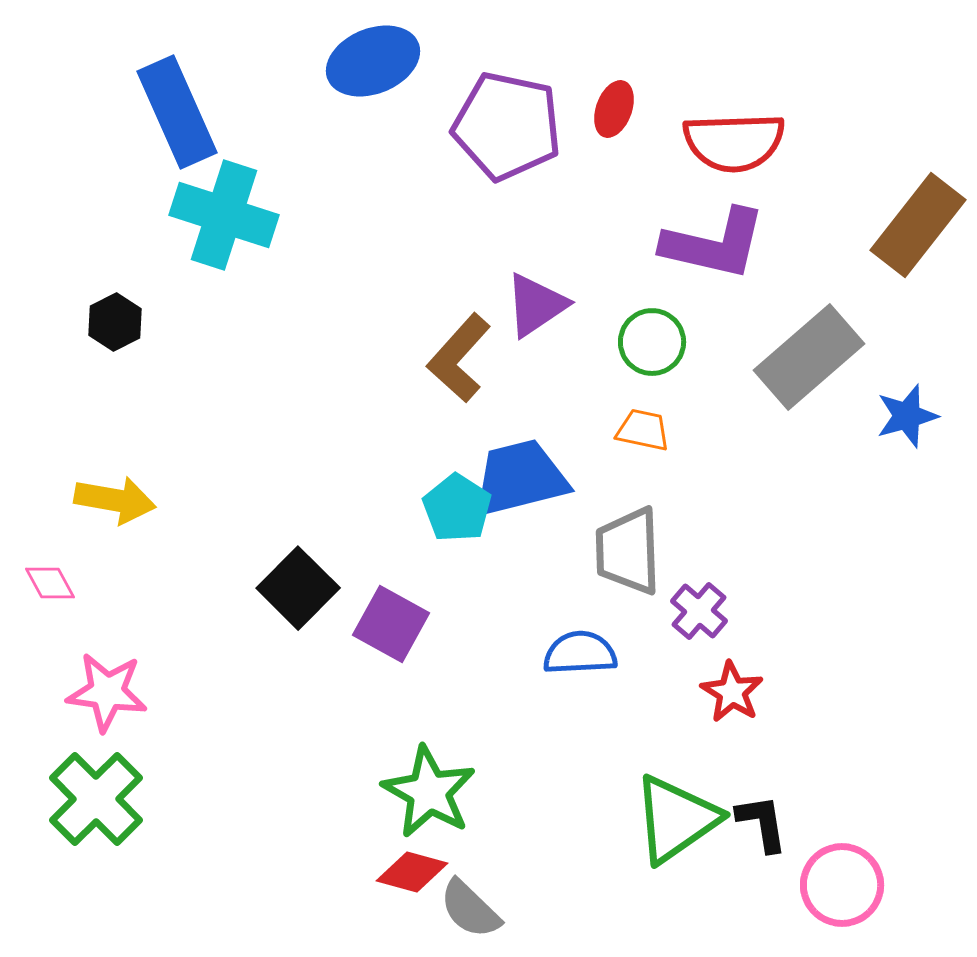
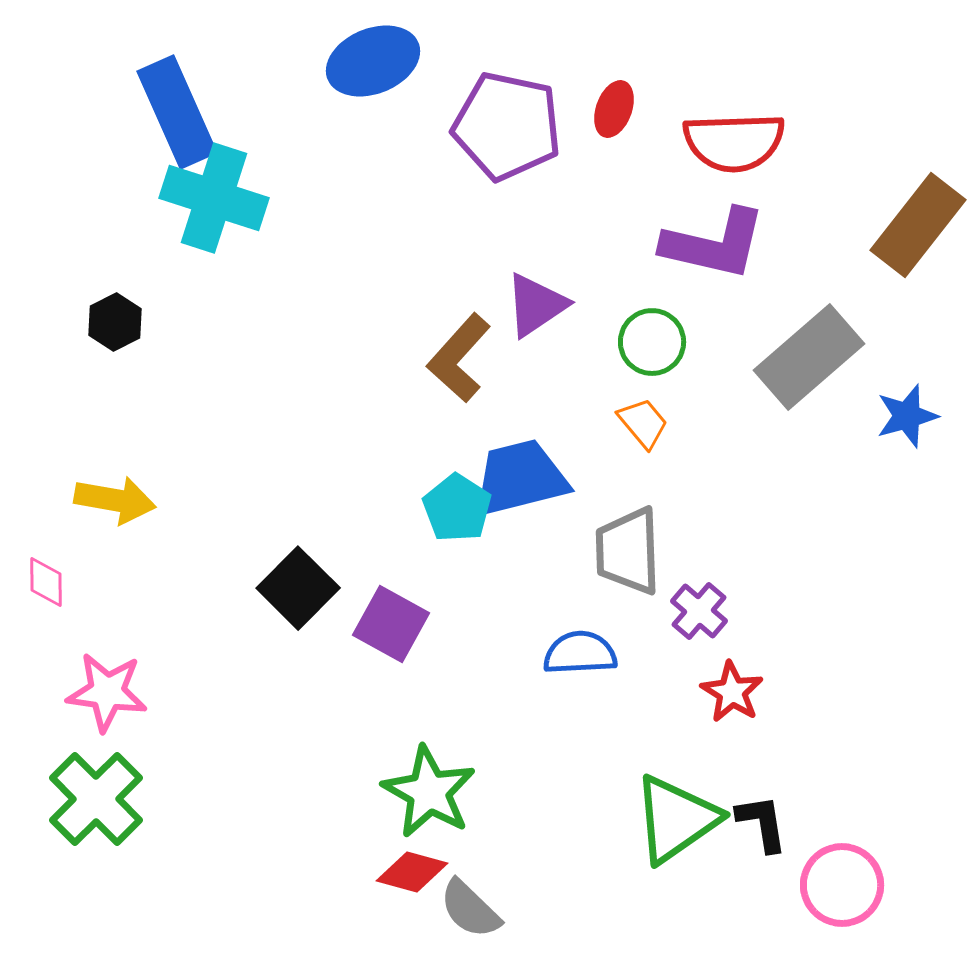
cyan cross: moved 10 px left, 17 px up
orange trapezoid: moved 7 px up; rotated 38 degrees clockwise
pink diamond: moved 4 px left, 1 px up; rotated 28 degrees clockwise
